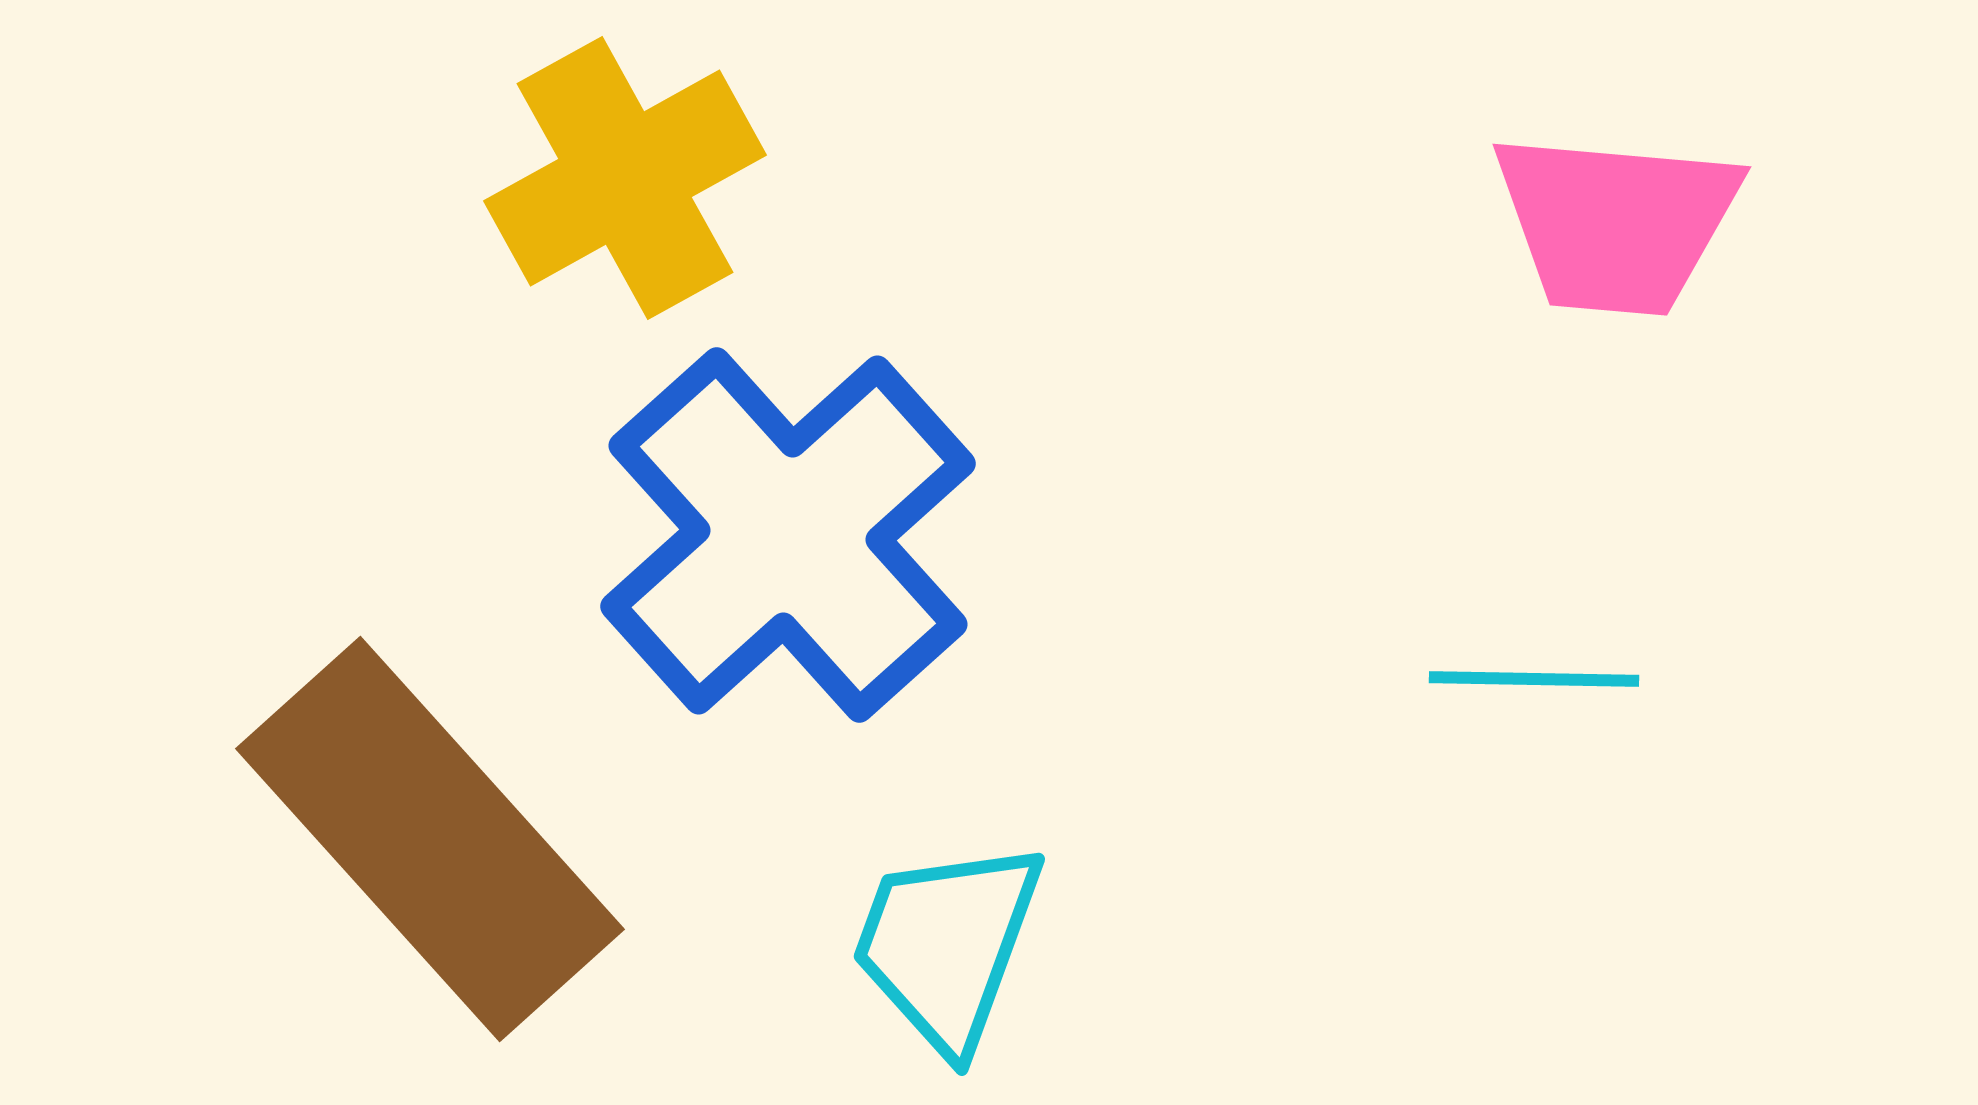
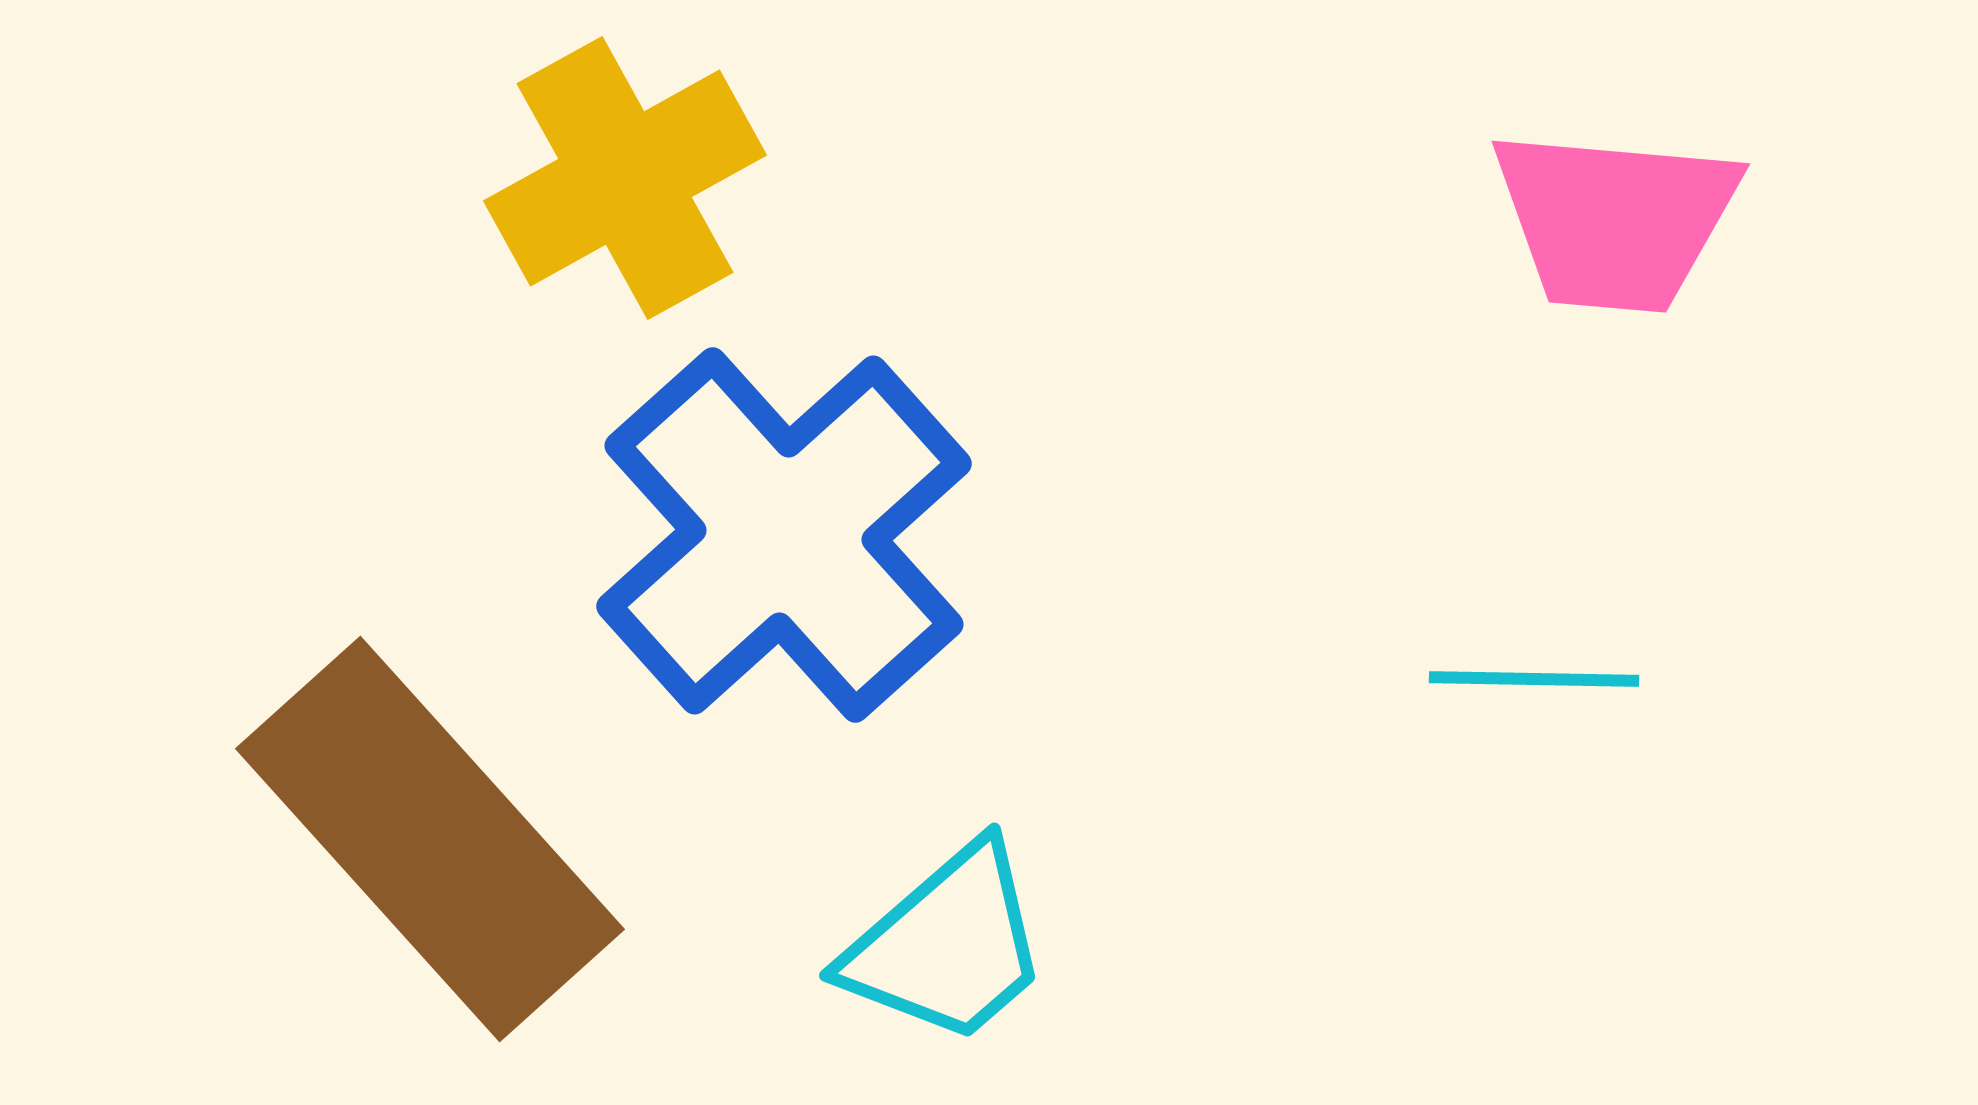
pink trapezoid: moved 1 px left, 3 px up
blue cross: moved 4 px left
cyan trapezoid: rotated 151 degrees counterclockwise
